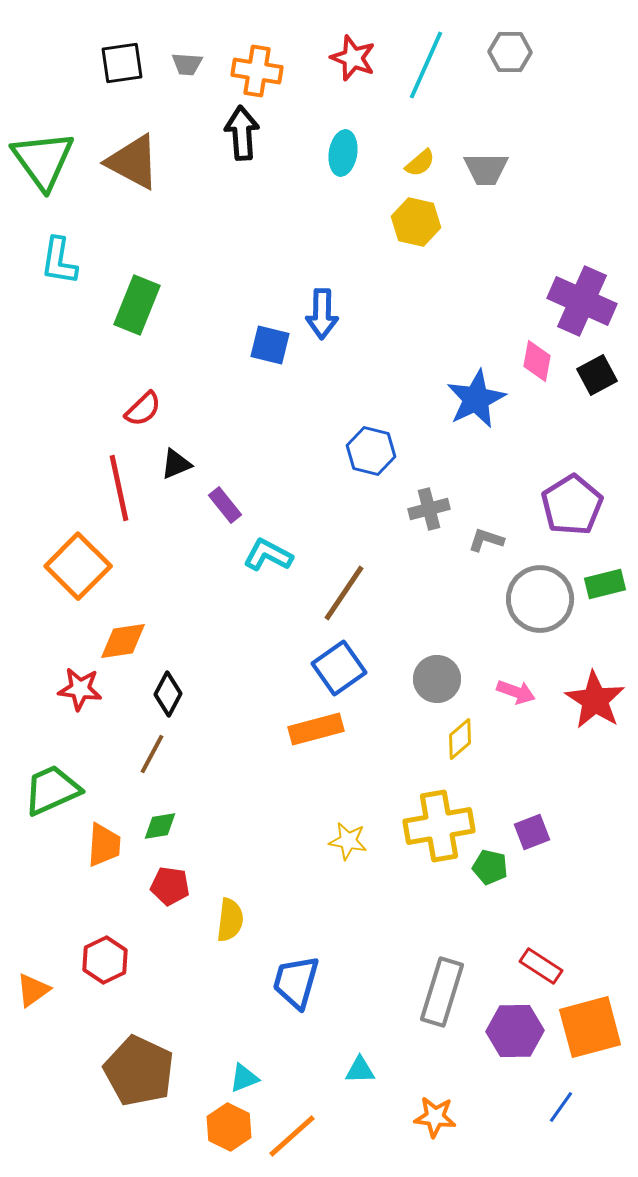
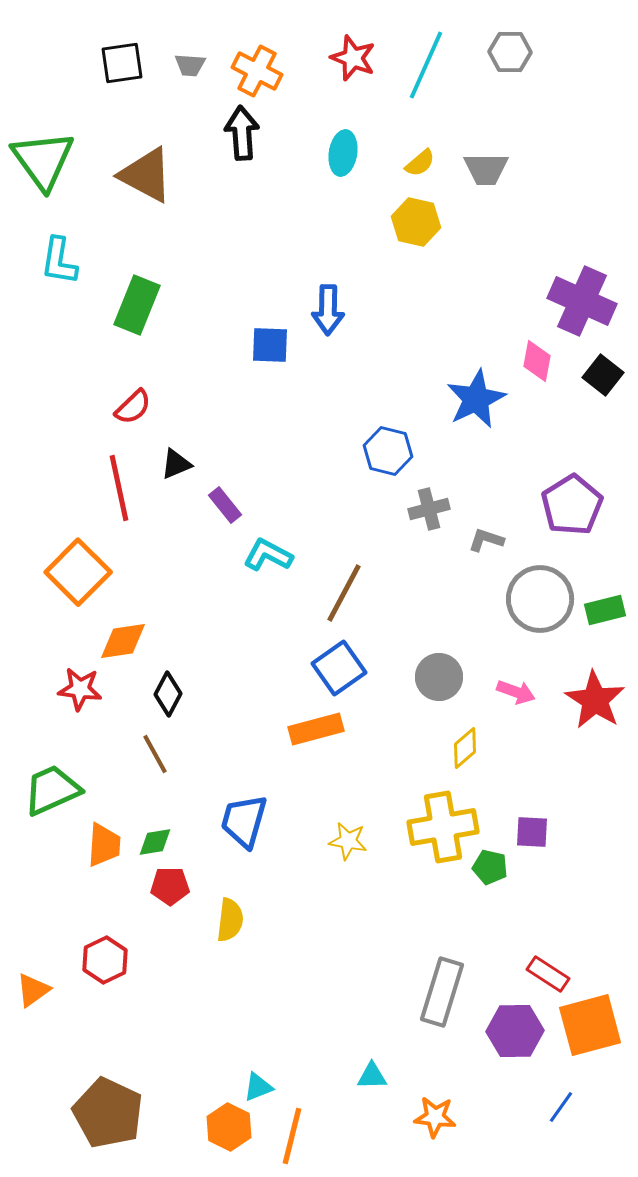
gray trapezoid at (187, 64): moved 3 px right, 1 px down
orange cross at (257, 71): rotated 18 degrees clockwise
brown triangle at (133, 162): moved 13 px right, 13 px down
blue arrow at (322, 314): moved 6 px right, 4 px up
blue square at (270, 345): rotated 12 degrees counterclockwise
black square at (597, 375): moved 6 px right; rotated 24 degrees counterclockwise
red semicircle at (143, 409): moved 10 px left, 2 px up
blue hexagon at (371, 451): moved 17 px right
orange square at (78, 566): moved 6 px down
green rectangle at (605, 584): moved 26 px down
brown line at (344, 593): rotated 6 degrees counterclockwise
gray circle at (437, 679): moved 2 px right, 2 px up
yellow diamond at (460, 739): moved 5 px right, 9 px down
brown line at (152, 754): moved 3 px right; rotated 57 degrees counterclockwise
green diamond at (160, 826): moved 5 px left, 16 px down
yellow cross at (439, 826): moved 4 px right, 1 px down
purple square at (532, 832): rotated 24 degrees clockwise
red pentagon at (170, 886): rotated 9 degrees counterclockwise
red rectangle at (541, 966): moved 7 px right, 8 px down
blue trapezoid at (296, 982): moved 52 px left, 161 px up
orange square at (590, 1027): moved 2 px up
cyan triangle at (360, 1070): moved 12 px right, 6 px down
brown pentagon at (139, 1071): moved 31 px left, 42 px down
cyan triangle at (244, 1078): moved 14 px right, 9 px down
orange line at (292, 1136): rotated 34 degrees counterclockwise
